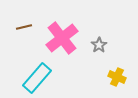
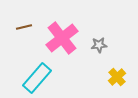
gray star: rotated 28 degrees clockwise
yellow cross: rotated 24 degrees clockwise
